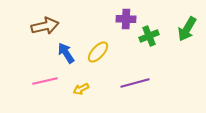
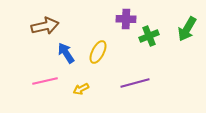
yellow ellipse: rotated 15 degrees counterclockwise
